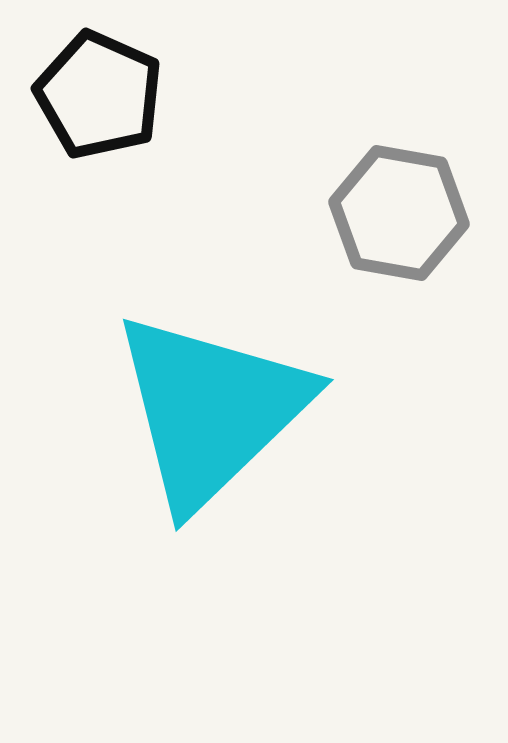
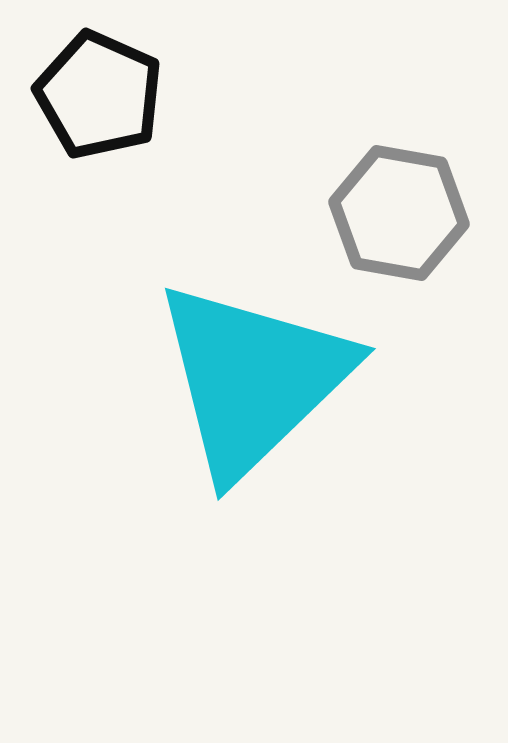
cyan triangle: moved 42 px right, 31 px up
